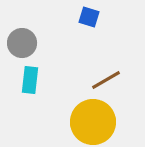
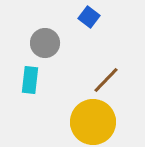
blue square: rotated 20 degrees clockwise
gray circle: moved 23 px right
brown line: rotated 16 degrees counterclockwise
